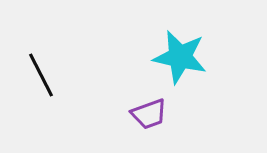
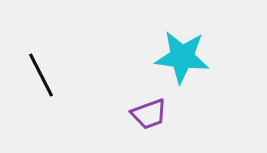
cyan star: moved 2 px right; rotated 6 degrees counterclockwise
